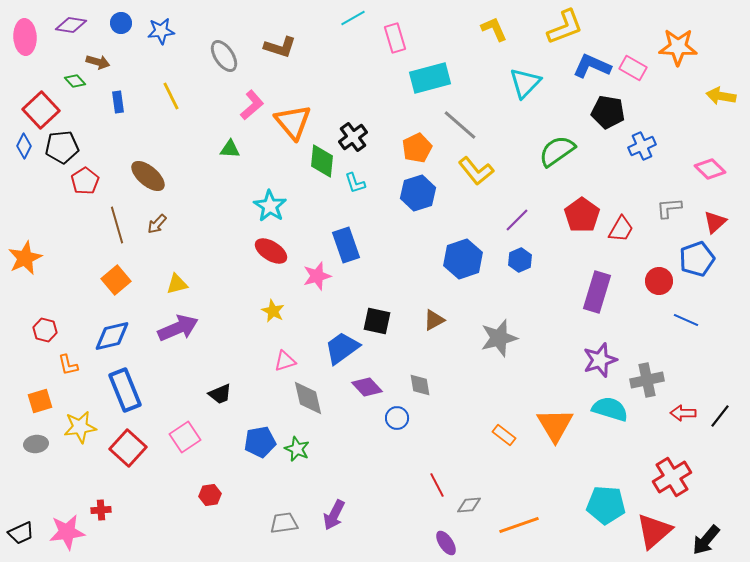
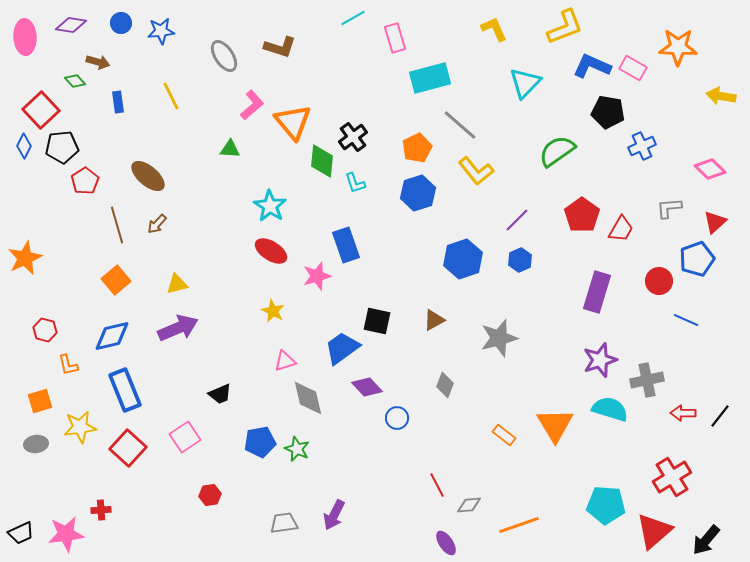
gray diamond at (420, 385): moved 25 px right; rotated 30 degrees clockwise
pink star at (67, 532): moved 1 px left, 2 px down
